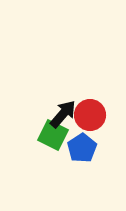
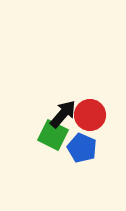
blue pentagon: rotated 16 degrees counterclockwise
